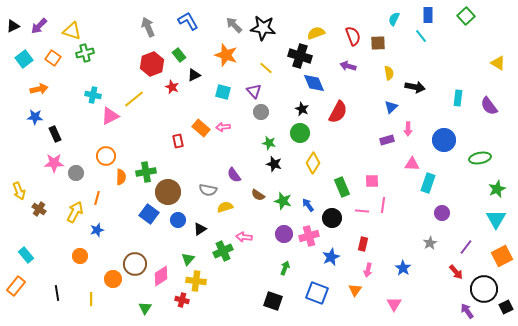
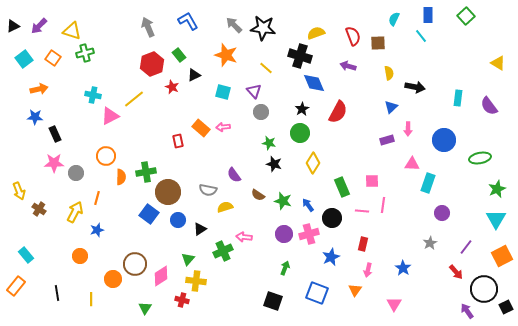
black star at (302, 109): rotated 16 degrees clockwise
pink cross at (309, 236): moved 2 px up
